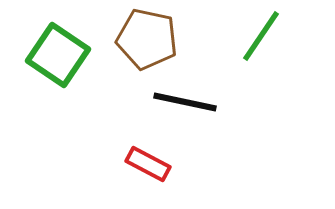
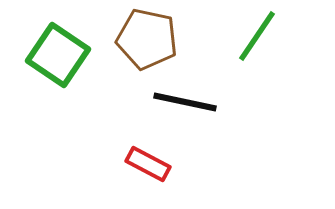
green line: moved 4 px left
